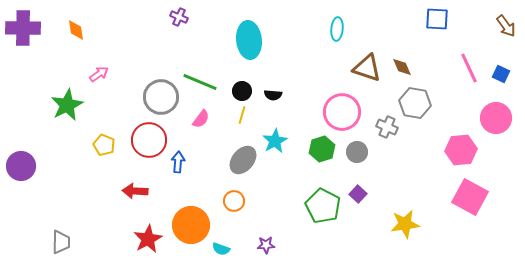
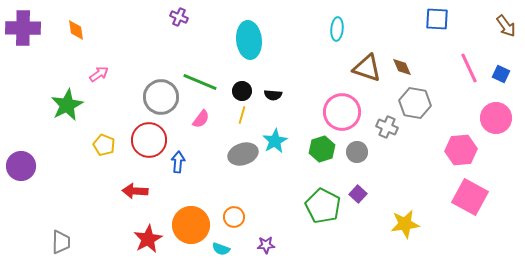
gray ellipse at (243, 160): moved 6 px up; rotated 32 degrees clockwise
orange circle at (234, 201): moved 16 px down
